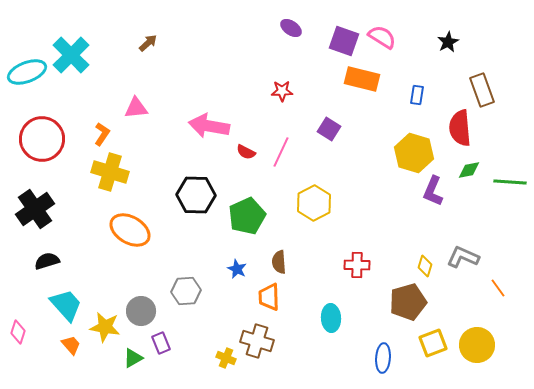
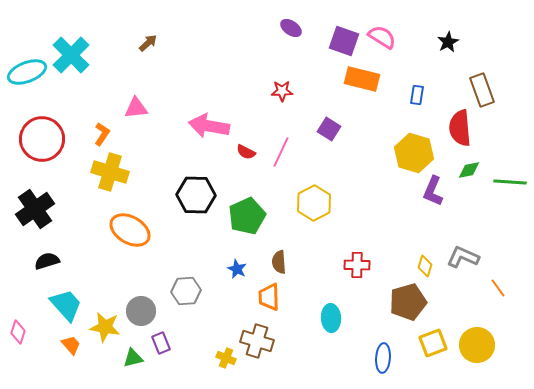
green triangle at (133, 358): rotated 15 degrees clockwise
